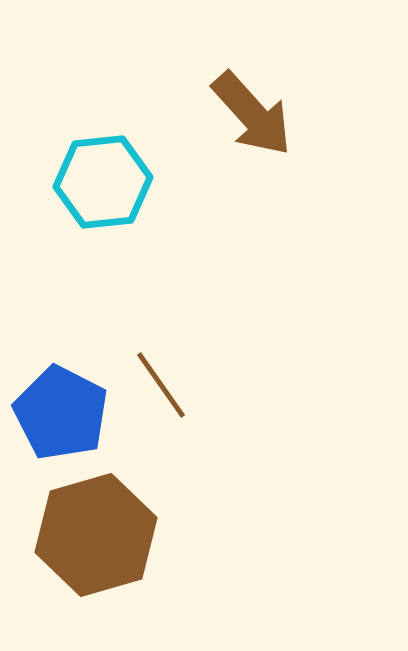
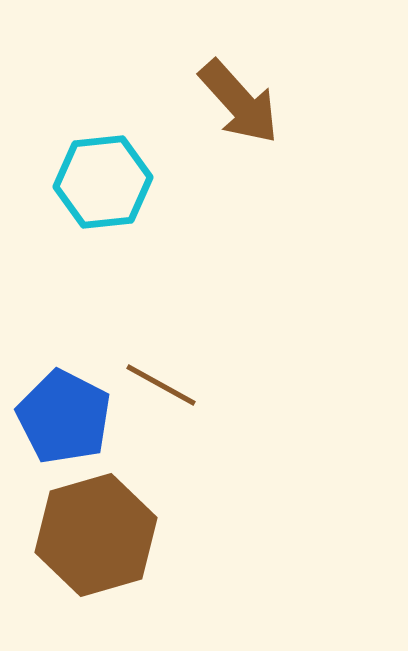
brown arrow: moved 13 px left, 12 px up
brown line: rotated 26 degrees counterclockwise
blue pentagon: moved 3 px right, 4 px down
